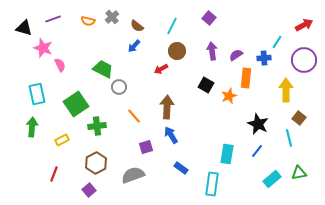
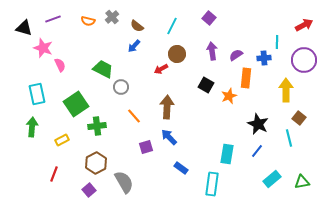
cyan line at (277, 42): rotated 32 degrees counterclockwise
brown circle at (177, 51): moved 3 px down
gray circle at (119, 87): moved 2 px right
blue arrow at (171, 135): moved 2 px left, 2 px down; rotated 12 degrees counterclockwise
green triangle at (299, 173): moved 3 px right, 9 px down
gray semicircle at (133, 175): moved 9 px left, 7 px down; rotated 80 degrees clockwise
